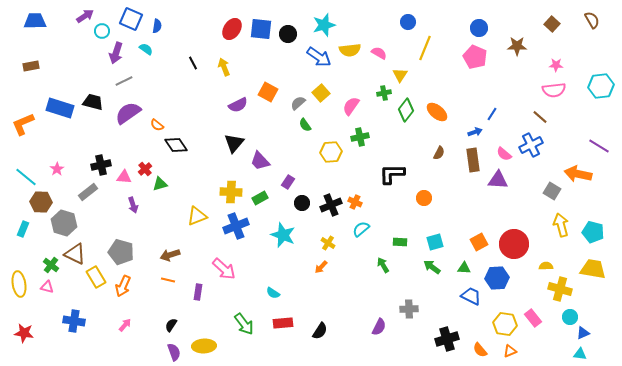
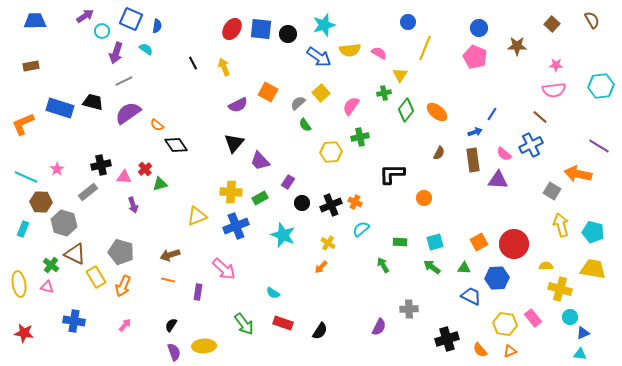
cyan line at (26, 177): rotated 15 degrees counterclockwise
red rectangle at (283, 323): rotated 24 degrees clockwise
